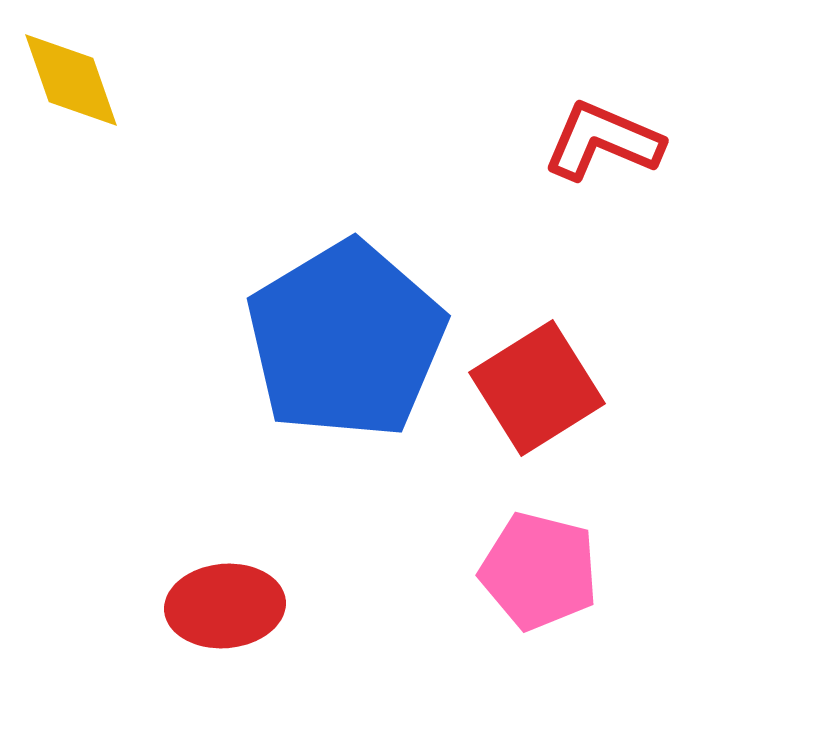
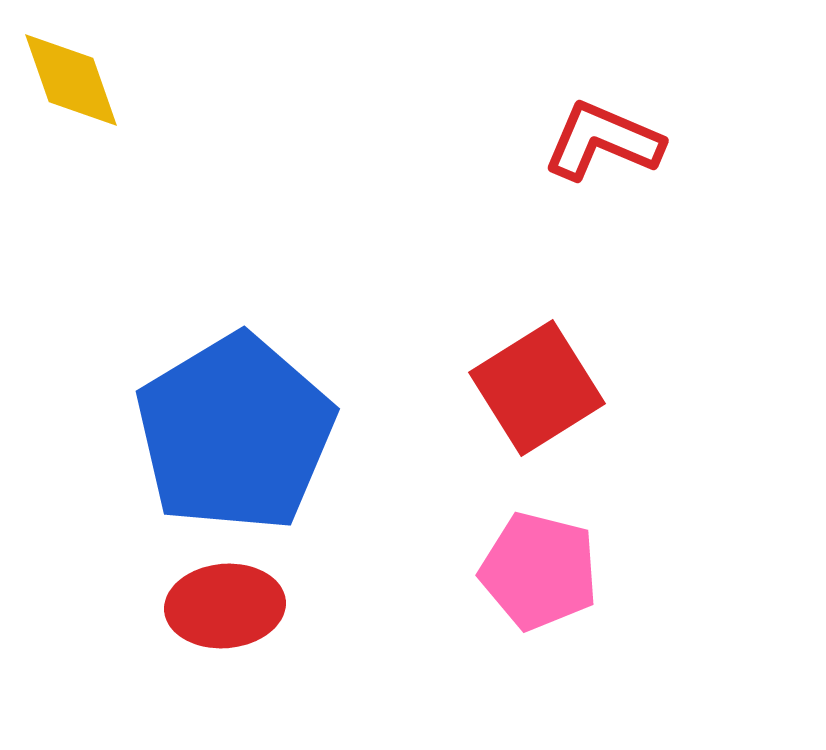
blue pentagon: moved 111 px left, 93 px down
